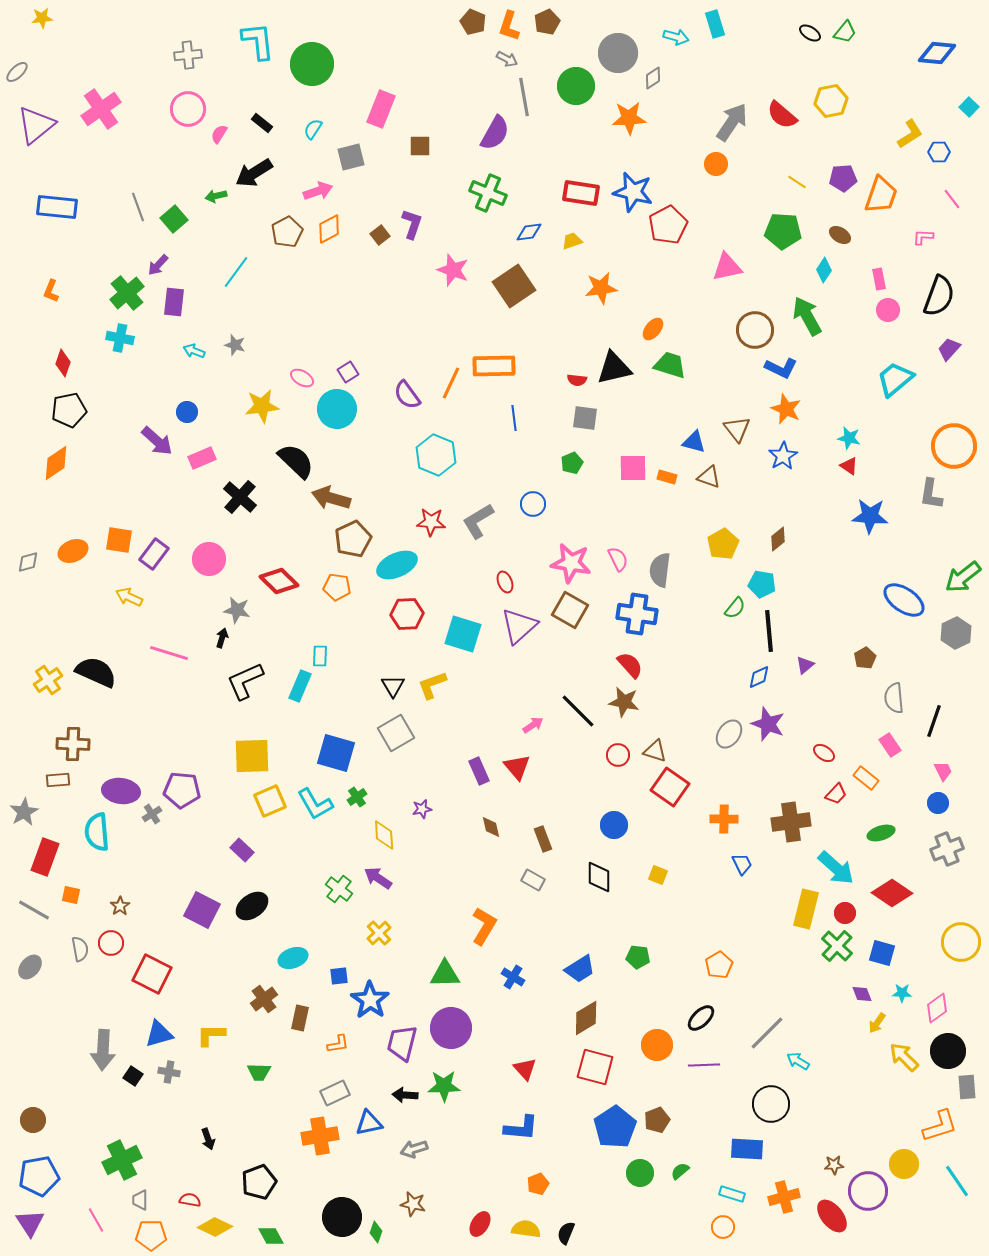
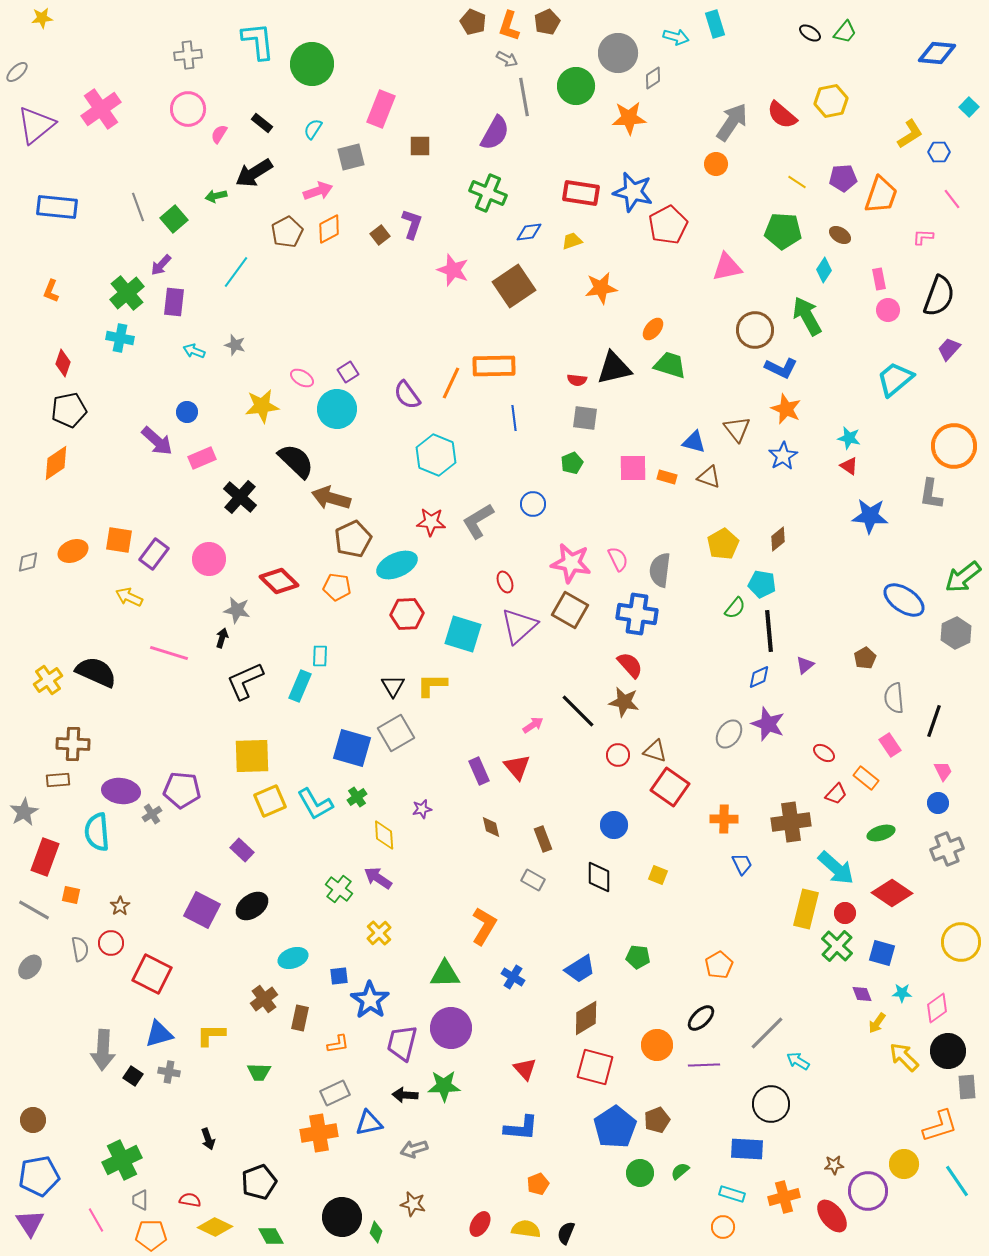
purple arrow at (158, 265): moved 3 px right
yellow L-shape at (432, 685): rotated 20 degrees clockwise
blue square at (336, 753): moved 16 px right, 5 px up
orange cross at (320, 1136): moved 1 px left, 3 px up
